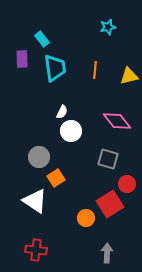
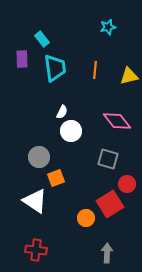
orange square: rotated 12 degrees clockwise
